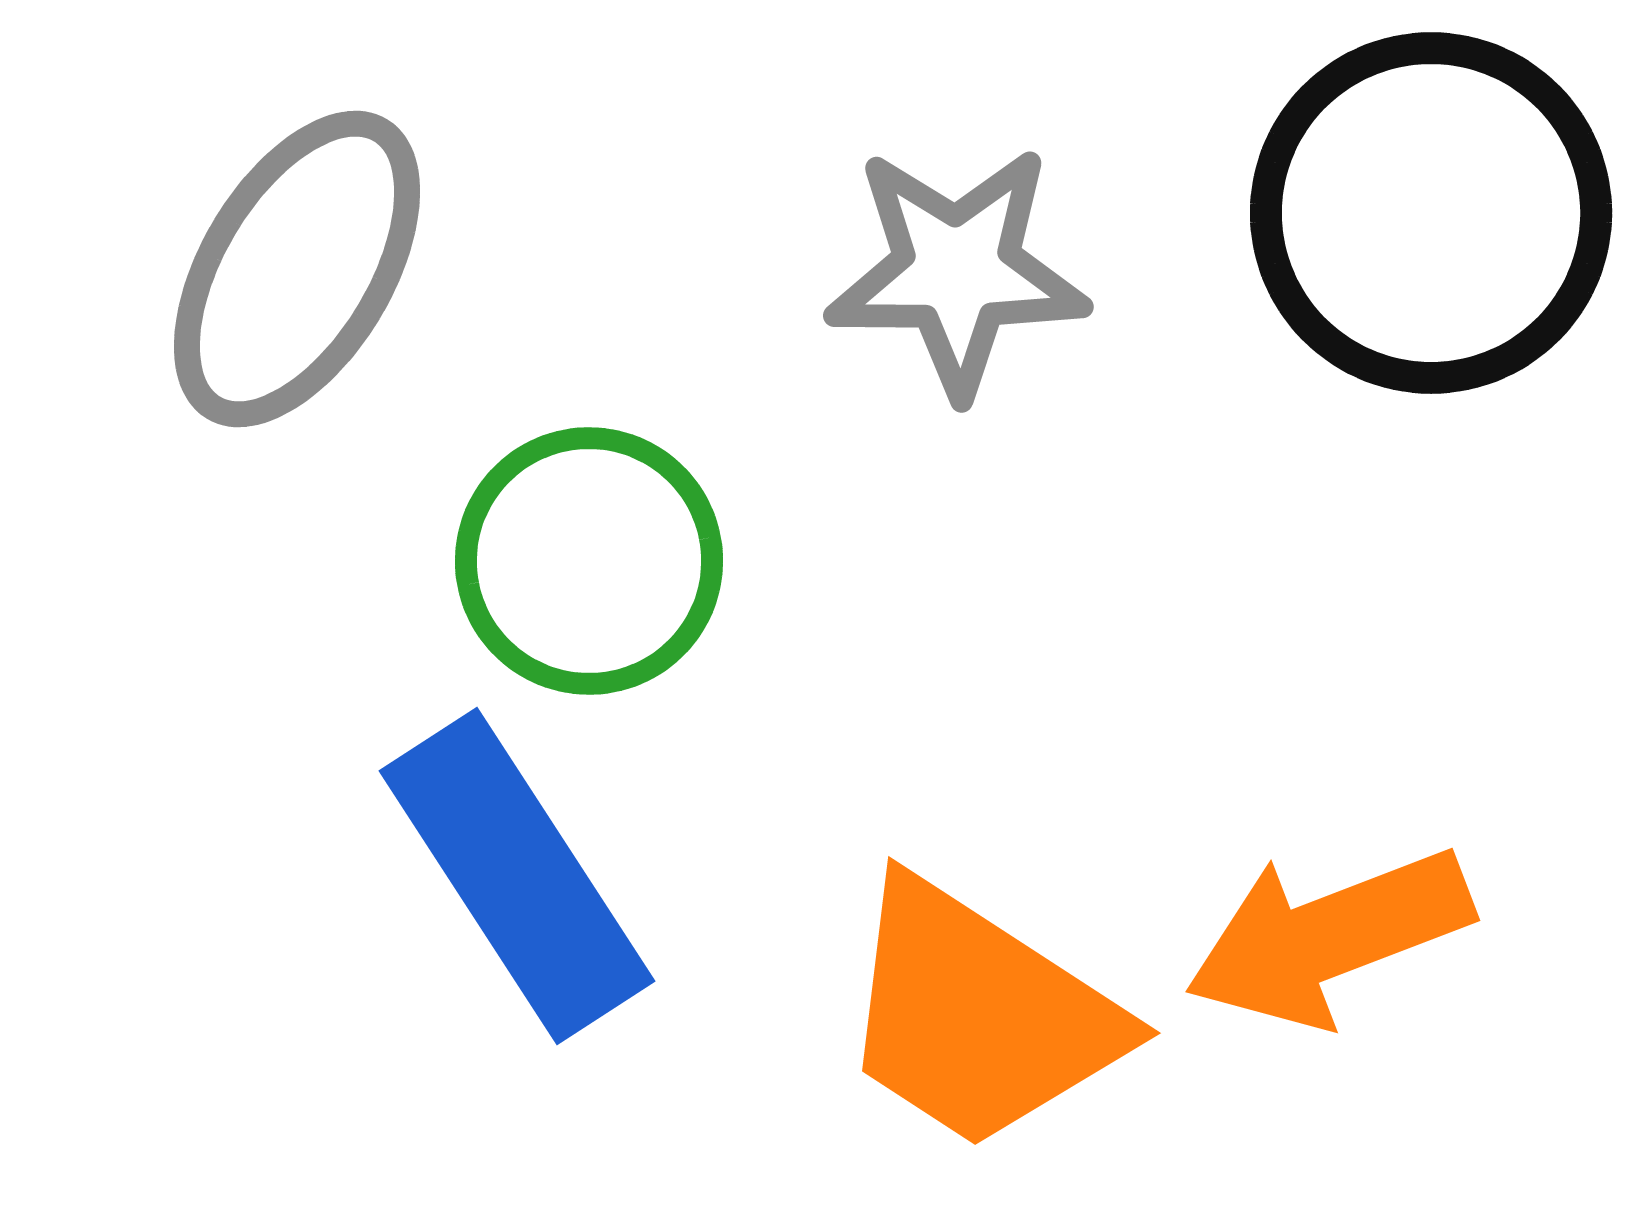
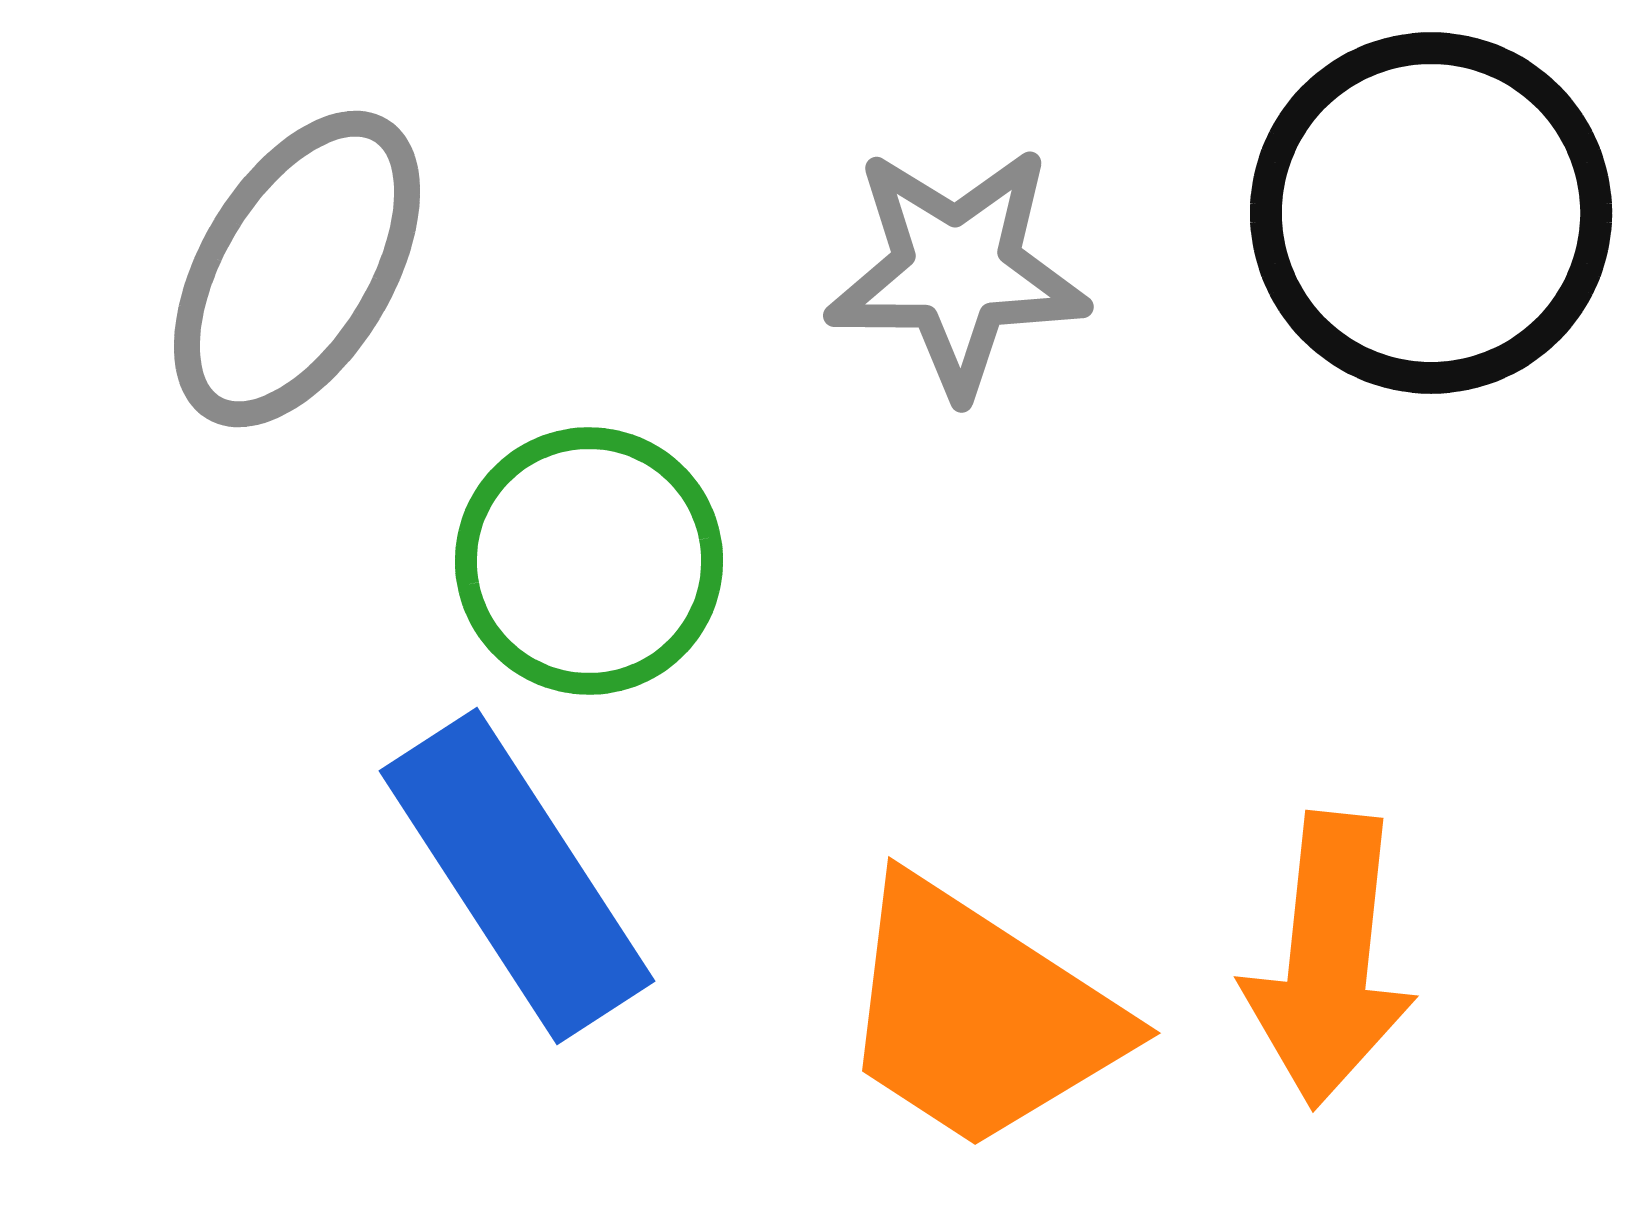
orange arrow: moved 23 px down; rotated 63 degrees counterclockwise
